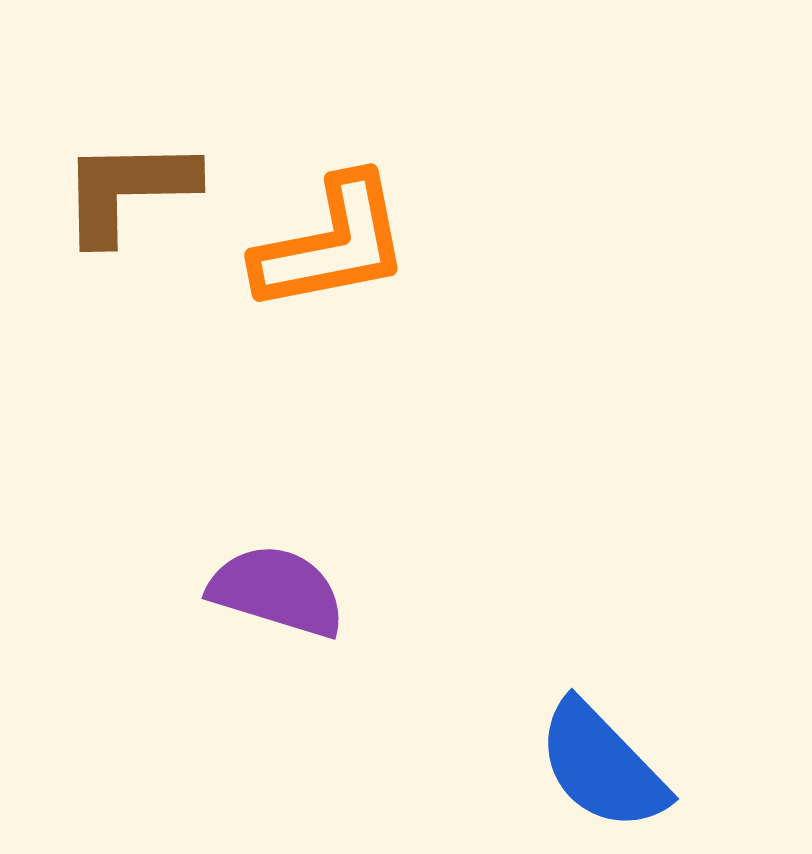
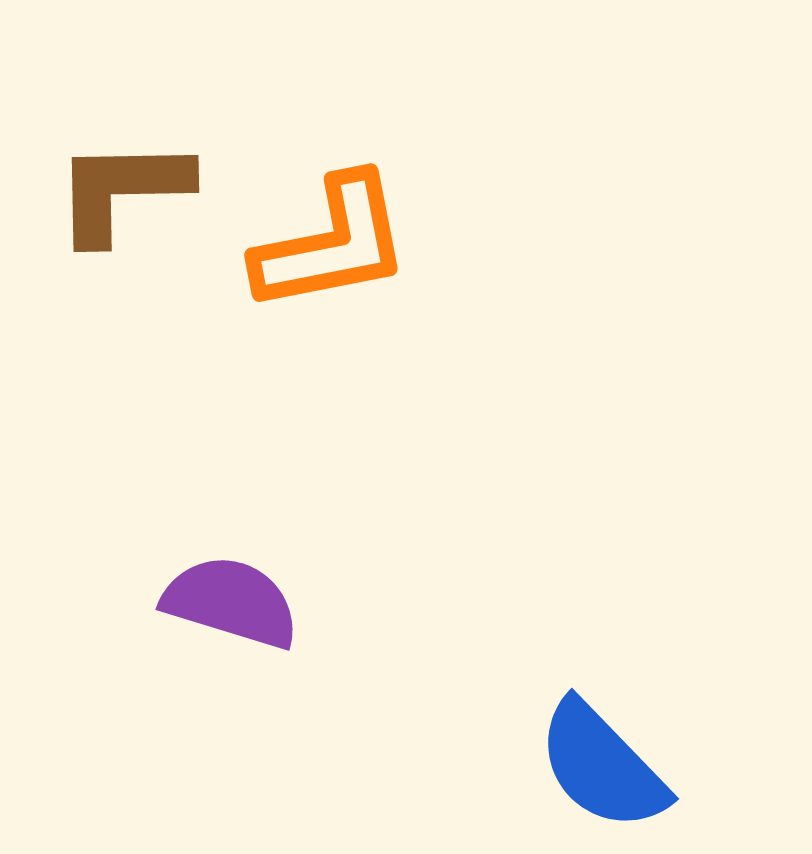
brown L-shape: moved 6 px left
purple semicircle: moved 46 px left, 11 px down
